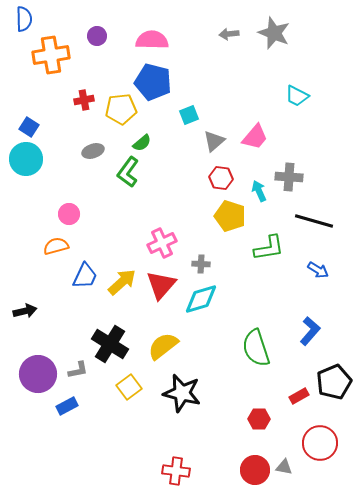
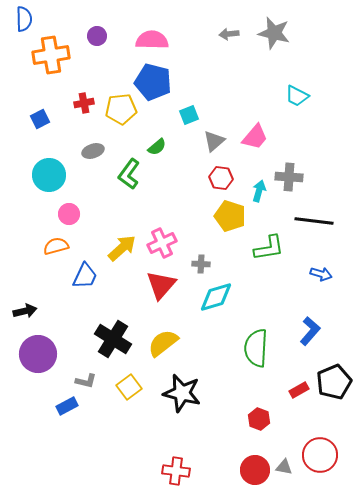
gray star at (274, 33): rotated 8 degrees counterclockwise
red cross at (84, 100): moved 3 px down
blue square at (29, 127): moved 11 px right, 8 px up; rotated 30 degrees clockwise
green semicircle at (142, 143): moved 15 px right, 4 px down
cyan circle at (26, 159): moved 23 px right, 16 px down
green L-shape at (128, 172): moved 1 px right, 2 px down
cyan arrow at (259, 191): rotated 40 degrees clockwise
black line at (314, 221): rotated 9 degrees counterclockwise
blue arrow at (318, 270): moved 3 px right, 4 px down; rotated 15 degrees counterclockwise
yellow arrow at (122, 282): moved 34 px up
cyan diamond at (201, 299): moved 15 px right, 2 px up
black cross at (110, 344): moved 3 px right, 5 px up
yellow semicircle at (163, 346): moved 3 px up
green semicircle at (256, 348): rotated 21 degrees clockwise
gray L-shape at (78, 370): moved 8 px right, 11 px down; rotated 25 degrees clockwise
purple circle at (38, 374): moved 20 px up
red rectangle at (299, 396): moved 6 px up
red hexagon at (259, 419): rotated 20 degrees clockwise
red circle at (320, 443): moved 12 px down
